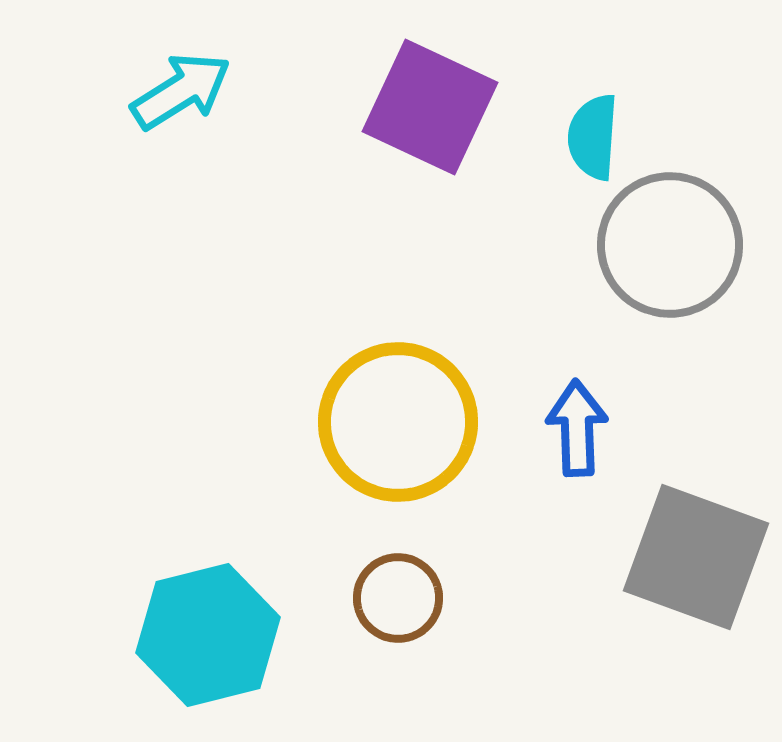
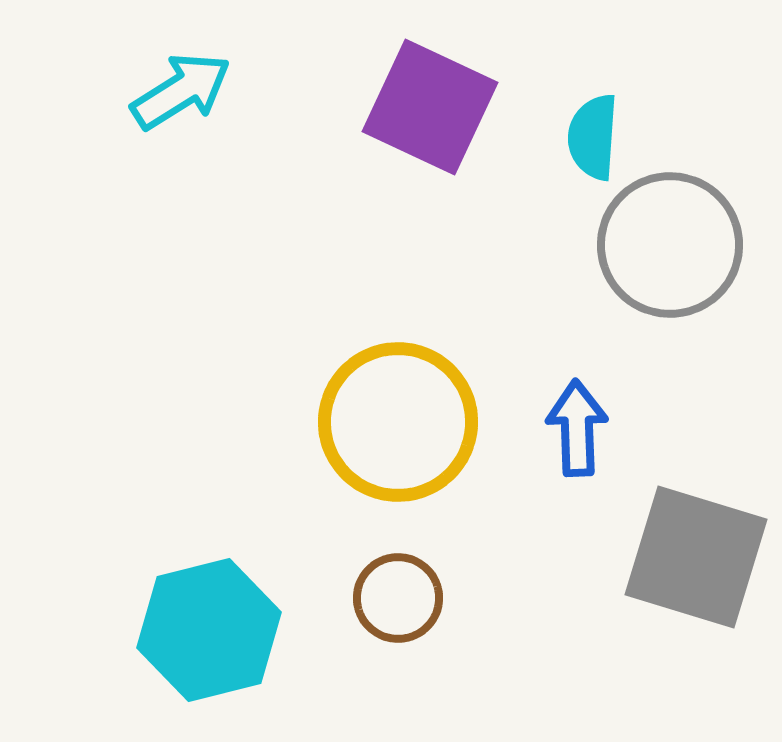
gray square: rotated 3 degrees counterclockwise
cyan hexagon: moved 1 px right, 5 px up
